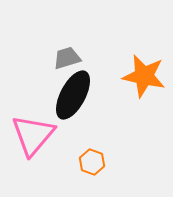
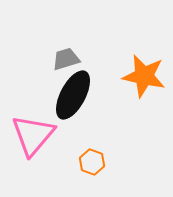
gray trapezoid: moved 1 px left, 1 px down
